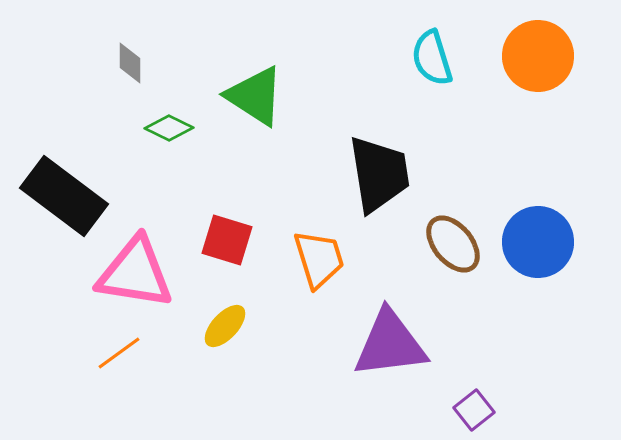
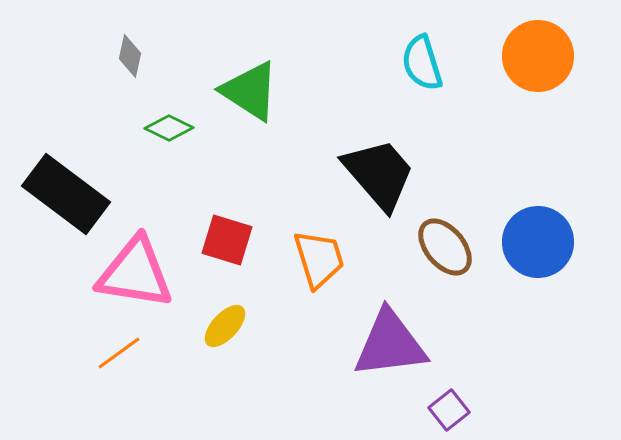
cyan semicircle: moved 10 px left, 5 px down
gray diamond: moved 7 px up; rotated 12 degrees clockwise
green triangle: moved 5 px left, 5 px up
black trapezoid: rotated 32 degrees counterclockwise
black rectangle: moved 2 px right, 2 px up
brown ellipse: moved 8 px left, 3 px down
purple square: moved 25 px left
